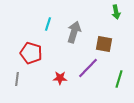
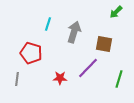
green arrow: rotated 56 degrees clockwise
